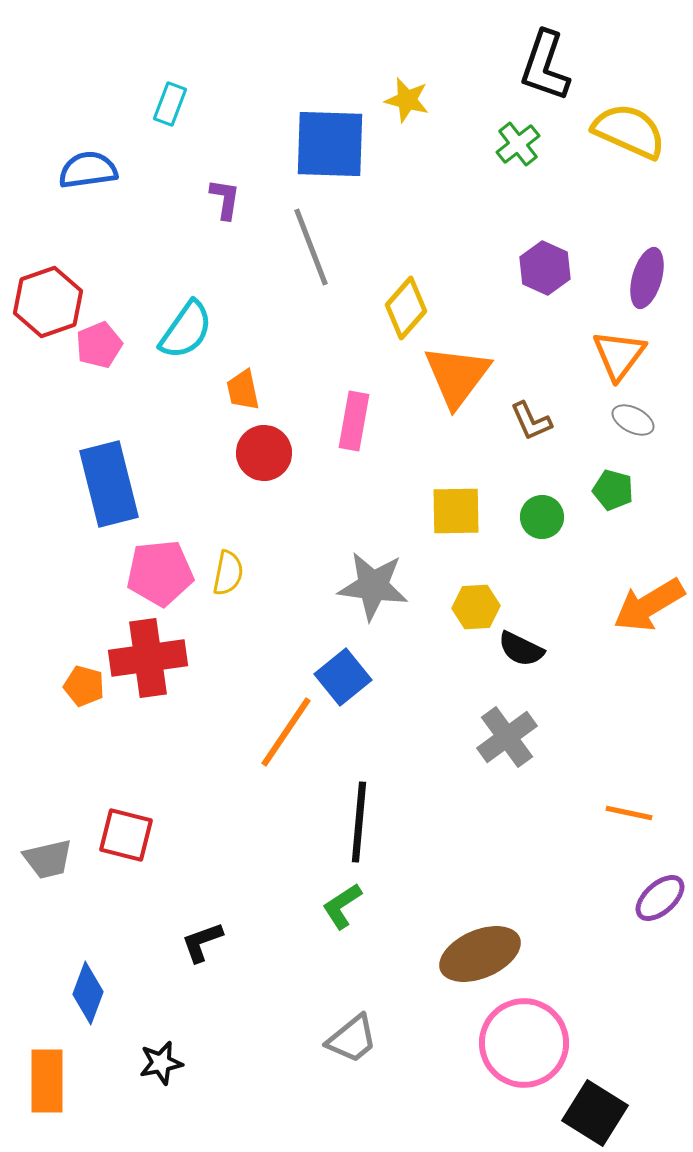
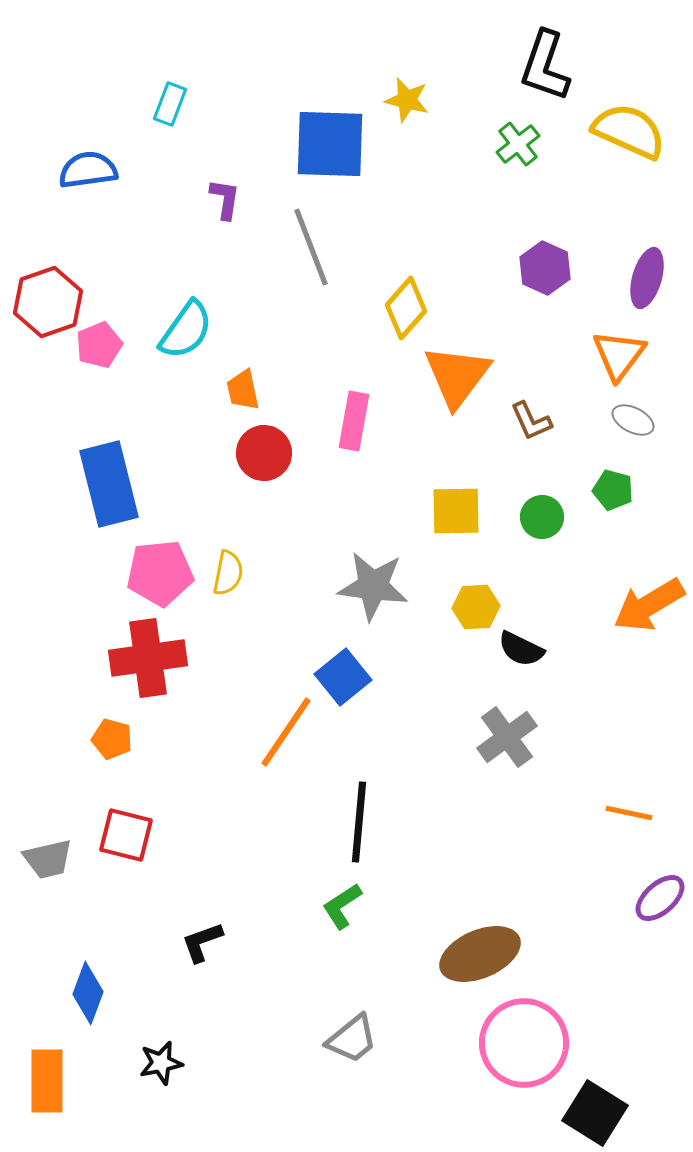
orange pentagon at (84, 686): moved 28 px right, 53 px down
